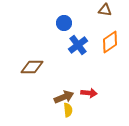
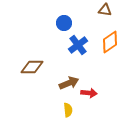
brown arrow: moved 5 px right, 14 px up
